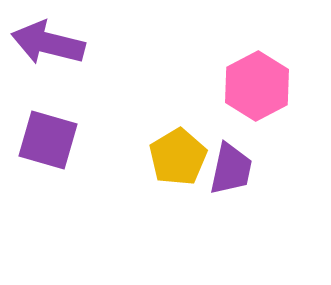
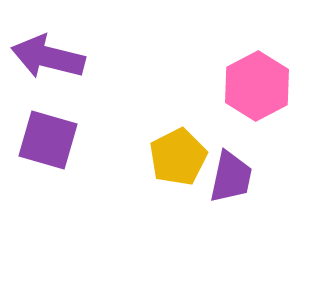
purple arrow: moved 14 px down
yellow pentagon: rotated 4 degrees clockwise
purple trapezoid: moved 8 px down
